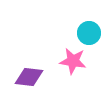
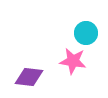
cyan circle: moved 3 px left
